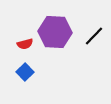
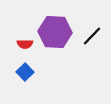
black line: moved 2 px left
red semicircle: rotated 14 degrees clockwise
